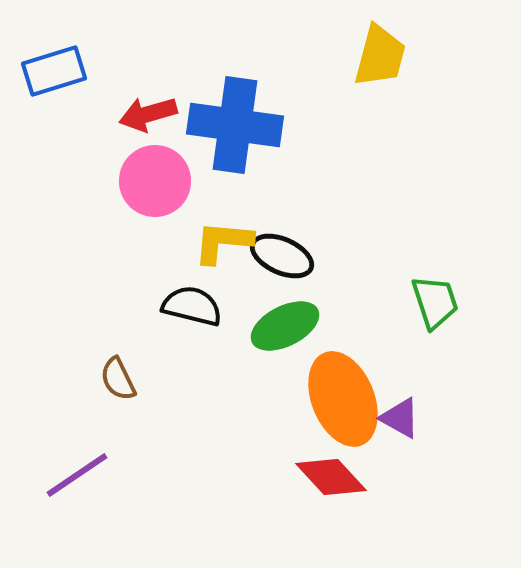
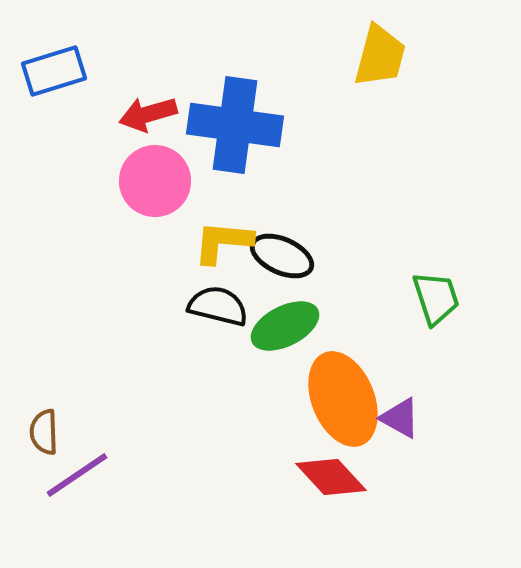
green trapezoid: moved 1 px right, 4 px up
black semicircle: moved 26 px right
brown semicircle: moved 74 px left, 53 px down; rotated 24 degrees clockwise
